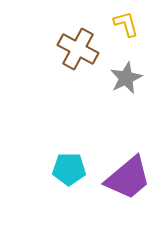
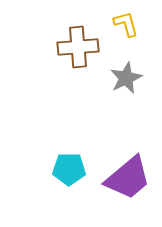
brown cross: moved 2 px up; rotated 33 degrees counterclockwise
